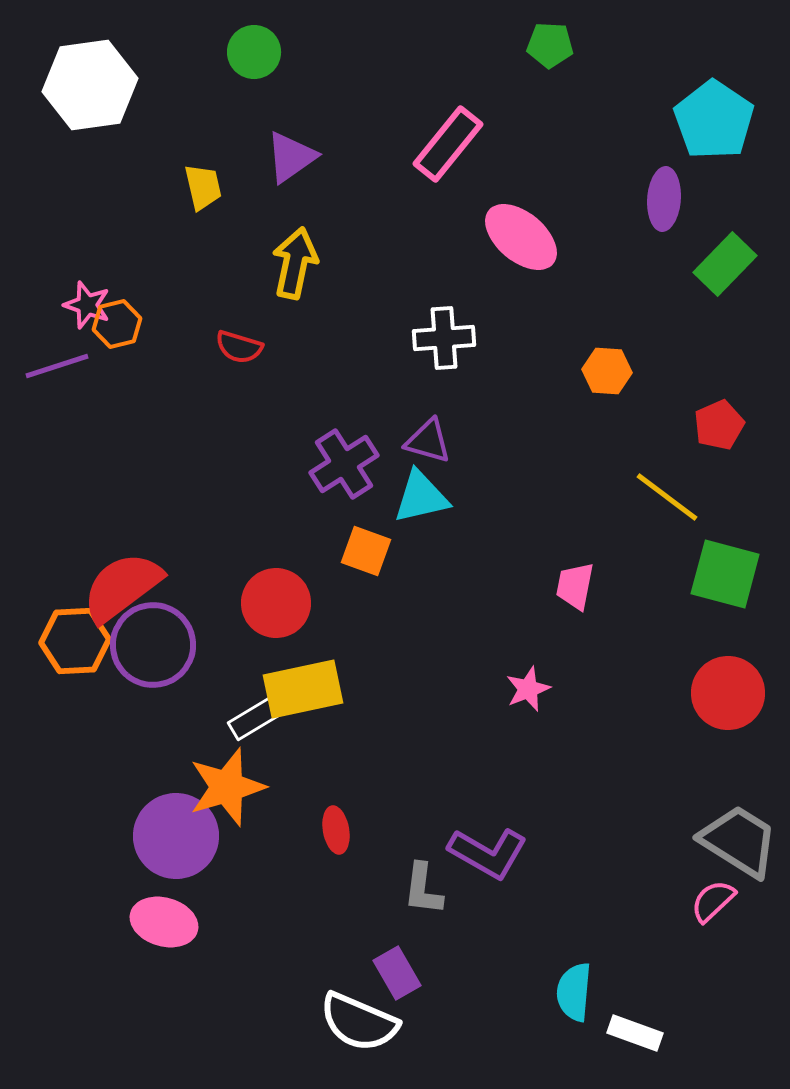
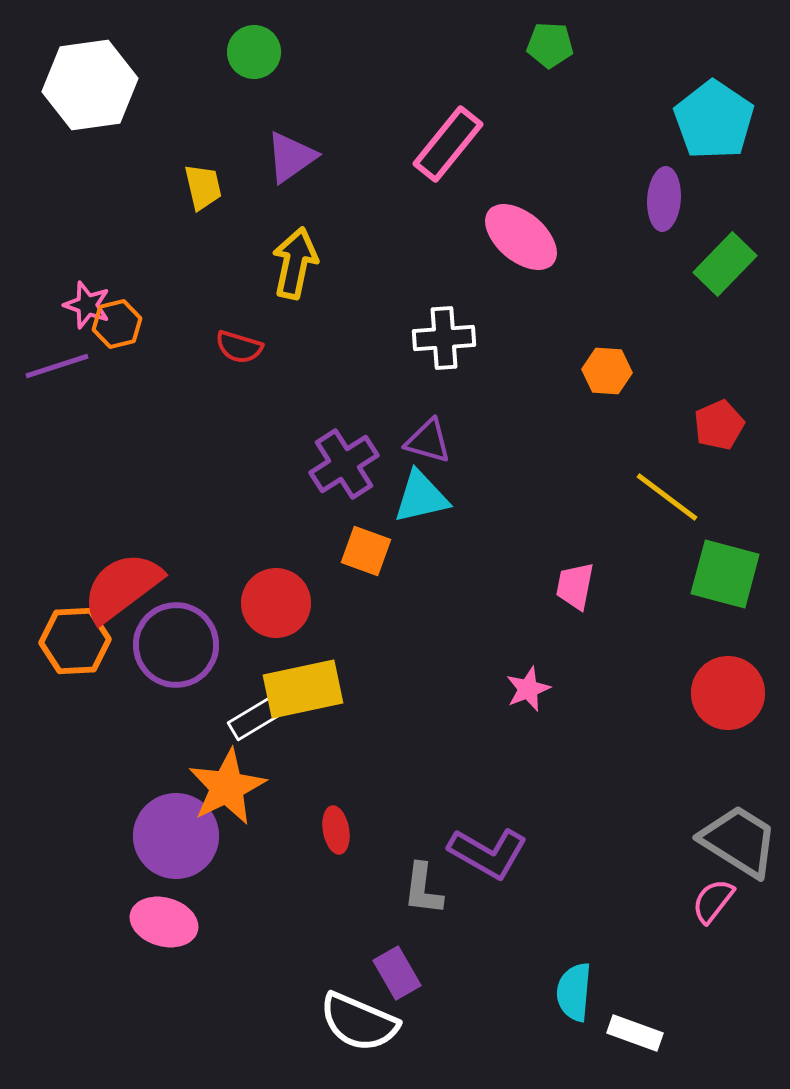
purple circle at (153, 645): moved 23 px right
orange star at (227, 787): rotated 10 degrees counterclockwise
pink semicircle at (713, 901): rotated 9 degrees counterclockwise
